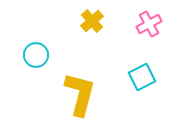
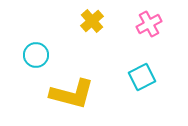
yellow L-shape: moved 8 px left; rotated 90 degrees clockwise
